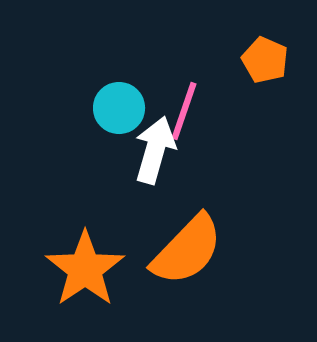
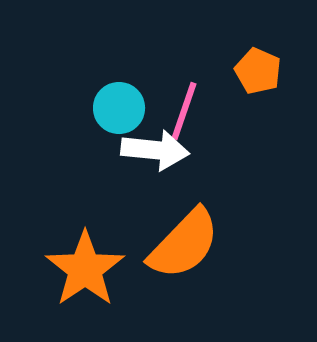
orange pentagon: moved 7 px left, 11 px down
white arrow: rotated 80 degrees clockwise
orange semicircle: moved 3 px left, 6 px up
